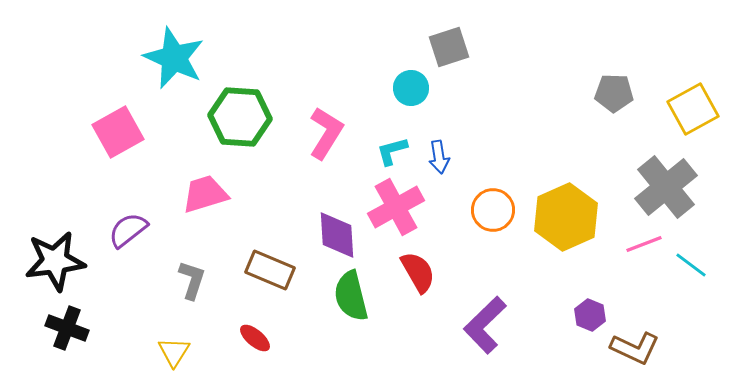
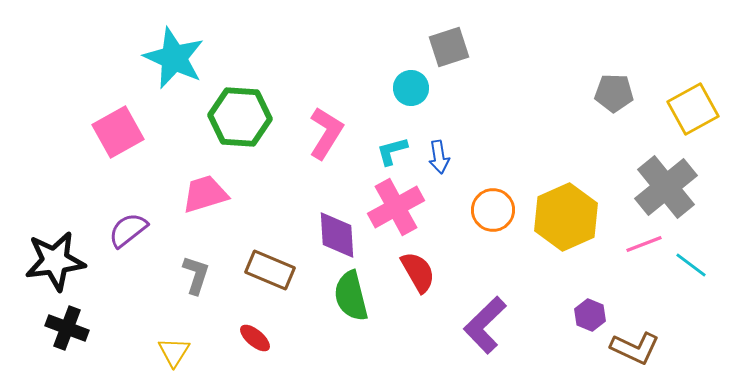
gray L-shape: moved 4 px right, 5 px up
